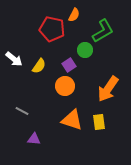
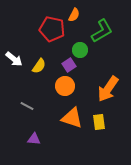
green L-shape: moved 1 px left
green circle: moved 5 px left
gray line: moved 5 px right, 5 px up
orange triangle: moved 2 px up
